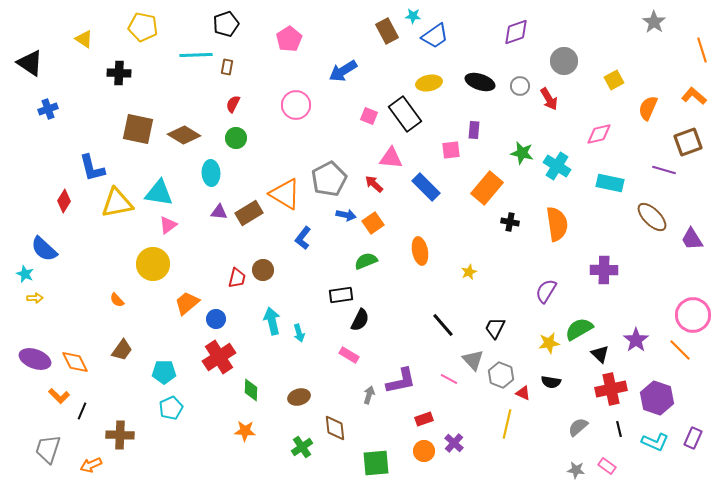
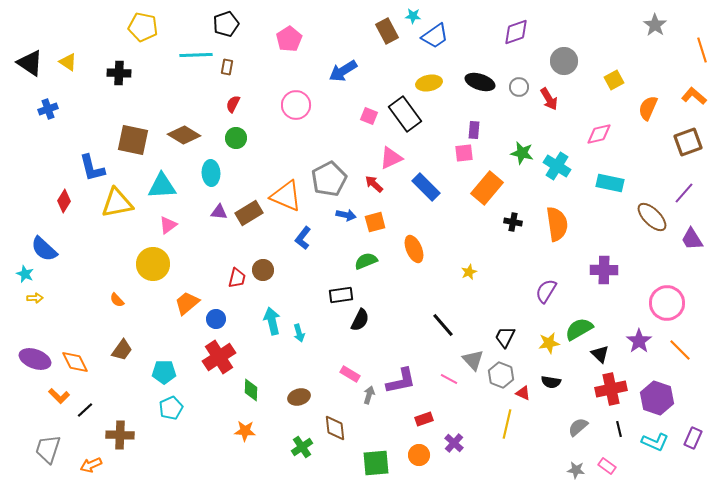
gray star at (654, 22): moved 1 px right, 3 px down
yellow triangle at (84, 39): moved 16 px left, 23 px down
gray circle at (520, 86): moved 1 px left, 1 px down
brown square at (138, 129): moved 5 px left, 11 px down
pink square at (451, 150): moved 13 px right, 3 px down
pink triangle at (391, 158): rotated 30 degrees counterclockwise
purple line at (664, 170): moved 20 px right, 23 px down; rotated 65 degrees counterclockwise
cyan triangle at (159, 193): moved 3 px right, 7 px up; rotated 12 degrees counterclockwise
orange triangle at (285, 194): moved 1 px right, 2 px down; rotated 8 degrees counterclockwise
black cross at (510, 222): moved 3 px right
orange square at (373, 223): moved 2 px right, 1 px up; rotated 20 degrees clockwise
orange ellipse at (420, 251): moved 6 px left, 2 px up; rotated 12 degrees counterclockwise
pink circle at (693, 315): moved 26 px left, 12 px up
black trapezoid at (495, 328): moved 10 px right, 9 px down
purple star at (636, 340): moved 3 px right, 1 px down
pink rectangle at (349, 355): moved 1 px right, 19 px down
black line at (82, 411): moved 3 px right, 1 px up; rotated 24 degrees clockwise
orange circle at (424, 451): moved 5 px left, 4 px down
